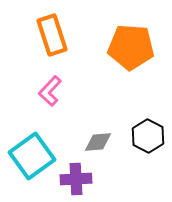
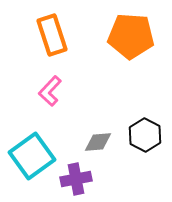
orange pentagon: moved 11 px up
black hexagon: moved 3 px left, 1 px up
purple cross: rotated 8 degrees counterclockwise
